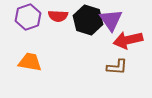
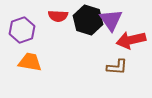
purple hexagon: moved 6 px left, 13 px down
red arrow: moved 3 px right
